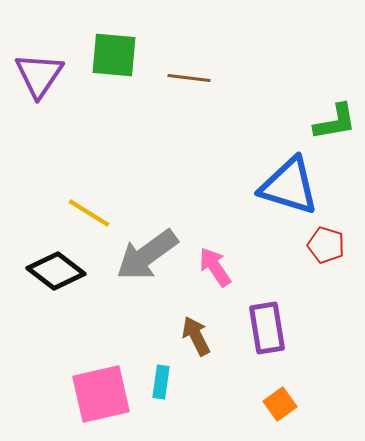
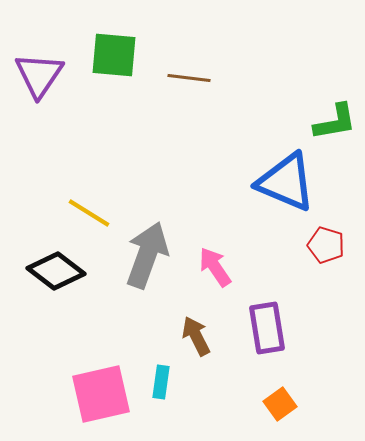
blue triangle: moved 3 px left, 4 px up; rotated 6 degrees clockwise
gray arrow: rotated 146 degrees clockwise
